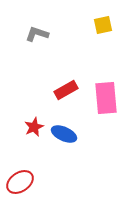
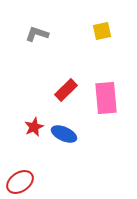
yellow square: moved 1 px left, 6 px down
red rectangle: rotated 15 degrees counterclockwise
